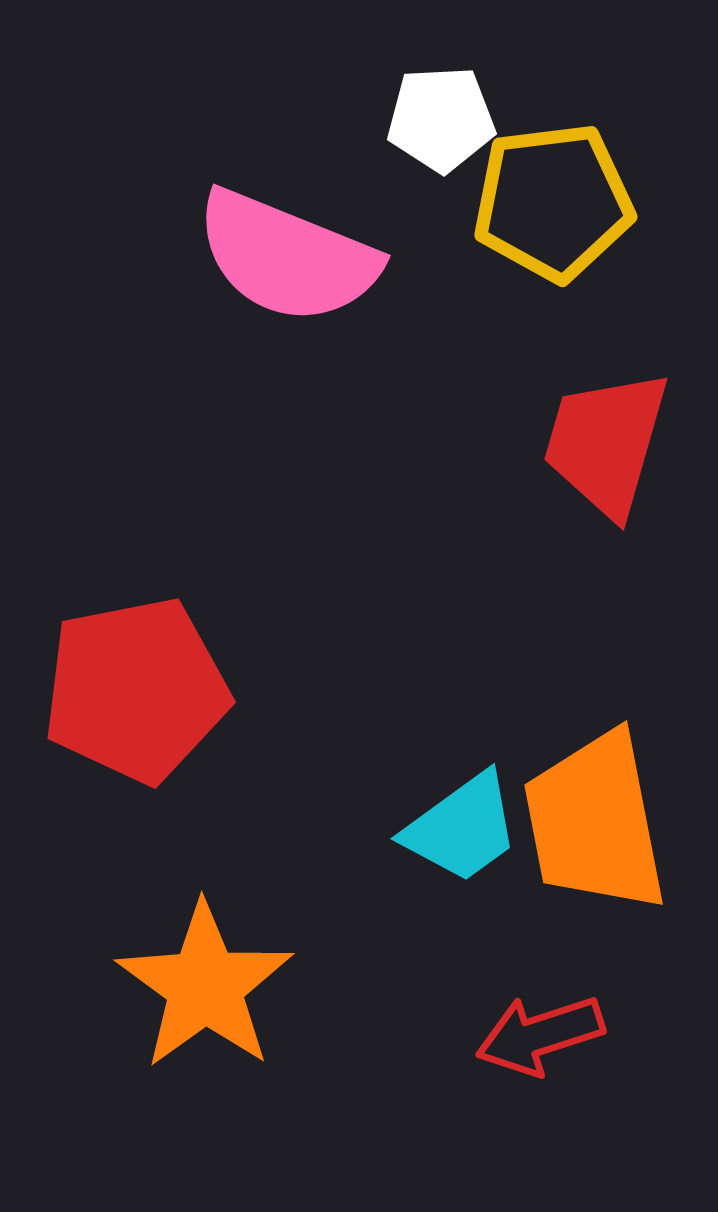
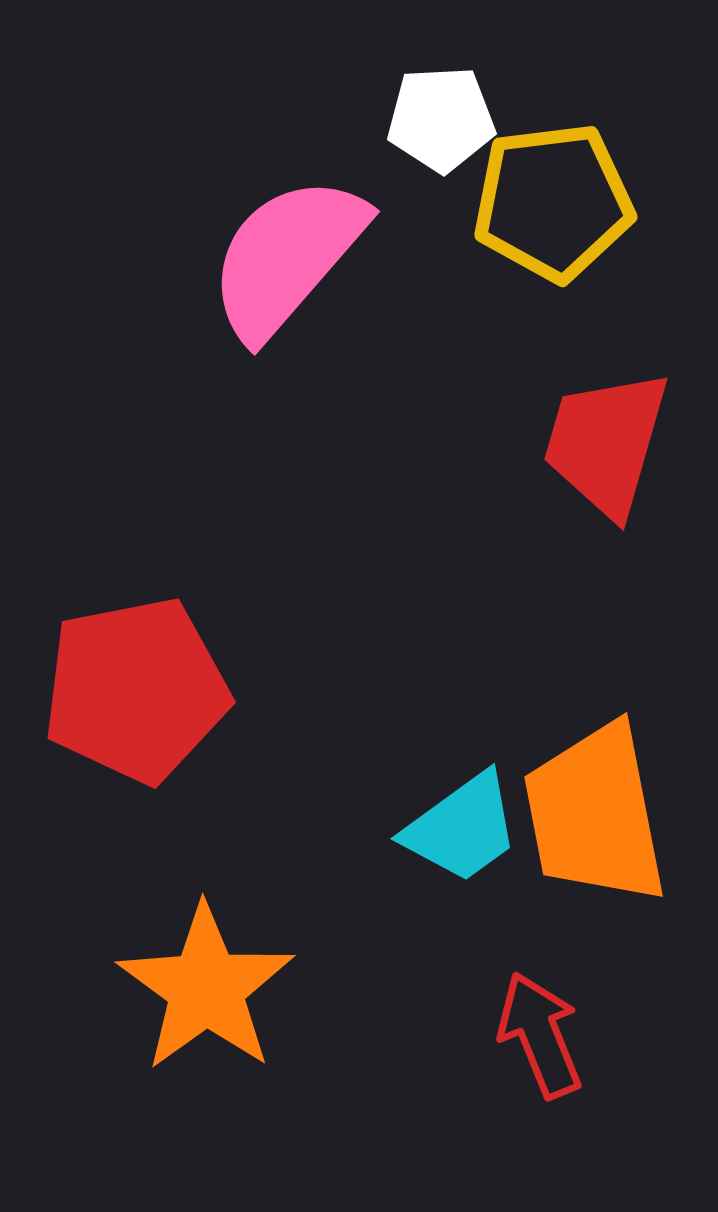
pink semicircle: rotated 109 degrees clockwise
orange trapezoid: moved 8 px up
orange star: moved 1 px right, 2 px down
red arrow: rotated 86 degrees clockwise
